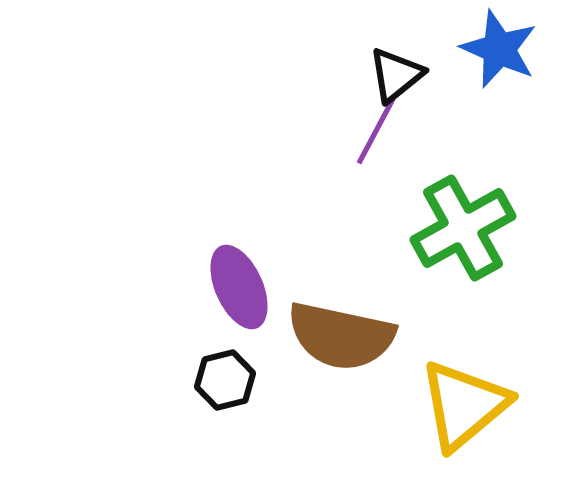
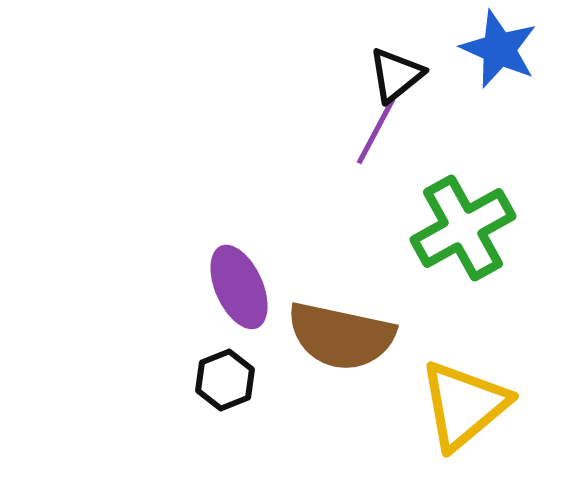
black hexagon: rotated 8 degrees counterclockwise
